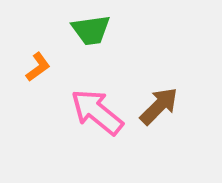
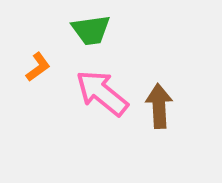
brown arrow: rotated 48 degrees counterclockwise
pink arrow: moved 5 px right, 19 px up
